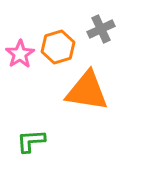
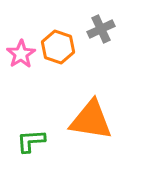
orange hexagon: rotated 24 degrees counterclockwise
pink star: moved 1 px right
orange triangle: moved 4 px right, 29 px down
